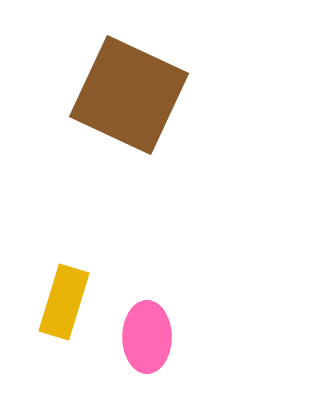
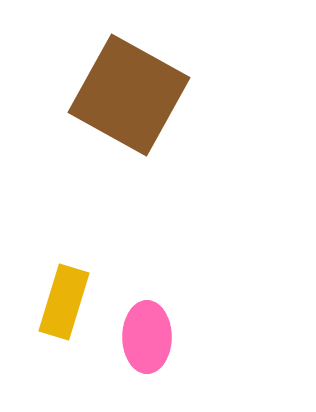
brown square: rotated 4 degrees clockwise
